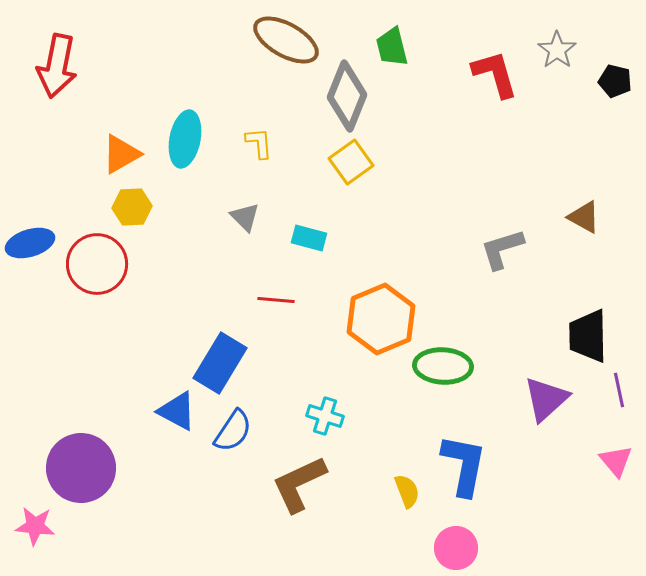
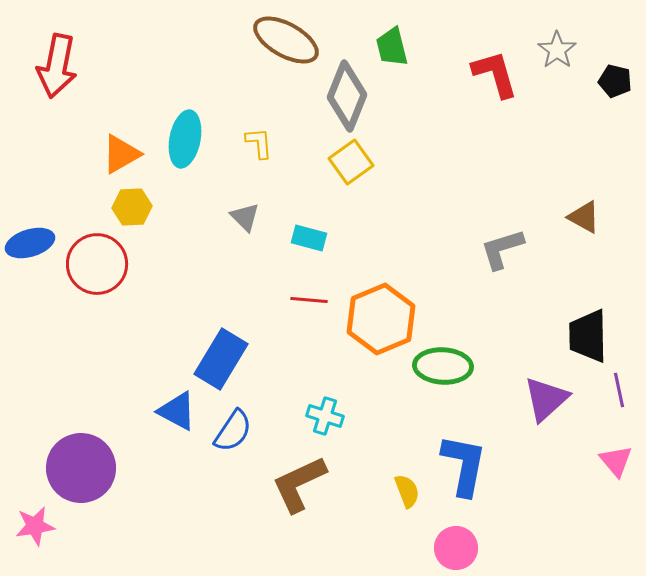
red line: moved 33 px right
blue rectangle: moved 1 px right, 4 px up
pink star: rotated 15 degrees counterclockwise
